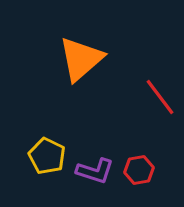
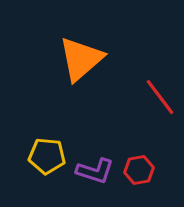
yellow pentagon: rotated 21 degrees counterclockwise
